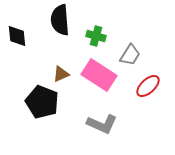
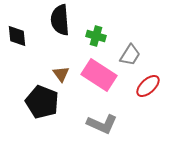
brown triangle: rotated 42 degrees counterclockwise
